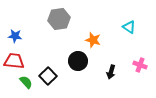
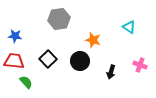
black circle: moved 2 px right
black square: moved 17 px up
